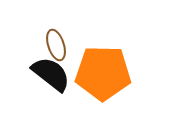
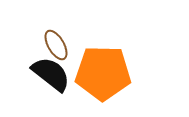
brown ellipse: rotated 12 degrees counterclockwise
